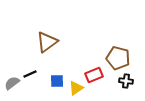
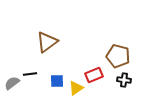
brown pentagon: moved 2 px up
black line: rotated 16 degrees clockwise
black cross: moved 2 px left, 1 px up
